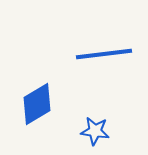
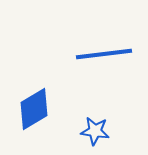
blue diamond: moved 3 px left, 5 px down
